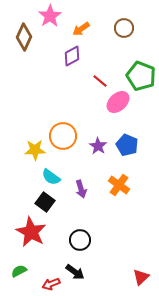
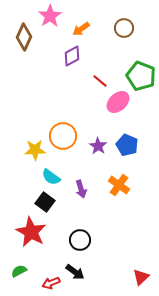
red arrow: moved 1 px up
